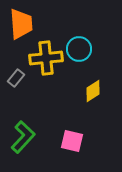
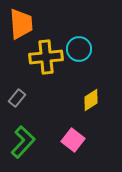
yellow cross: moved 1 px up
gray rectangle: moved 1 px right, 20 px down
yellow diamond: moved 2 px left, 9 px down
green L-shape: moved 5 px down
pink square: moved 1 px right, 1 px up; rotated 25 degrees clockwise
